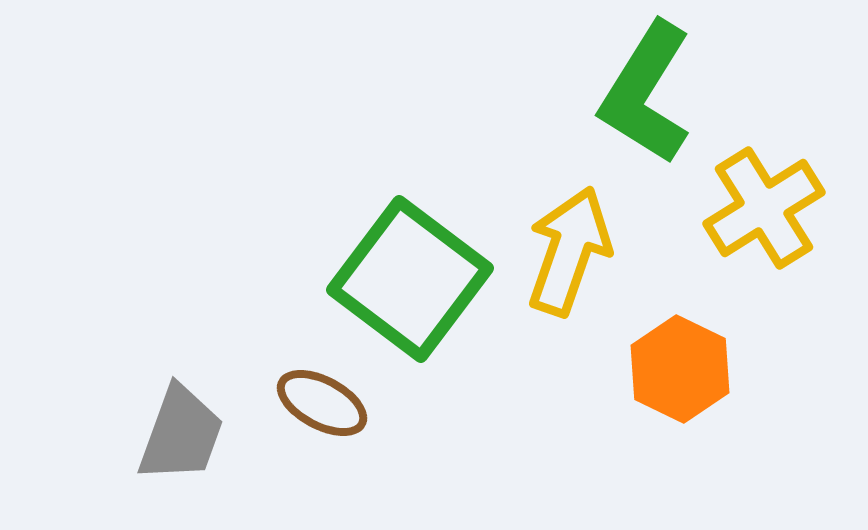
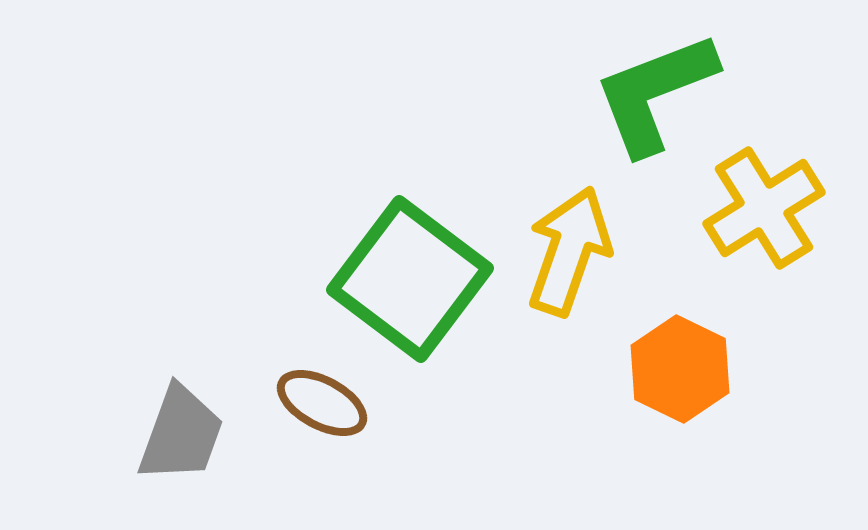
green L-shape: moved 9 px right; rotated 37 degrees clockwise
